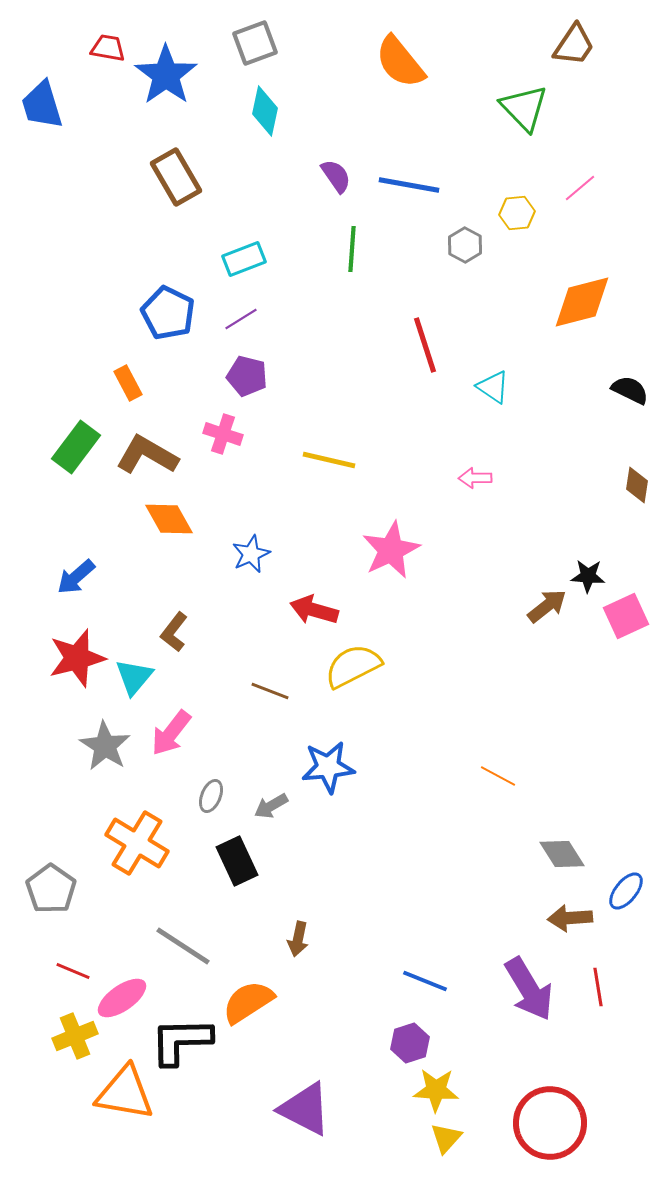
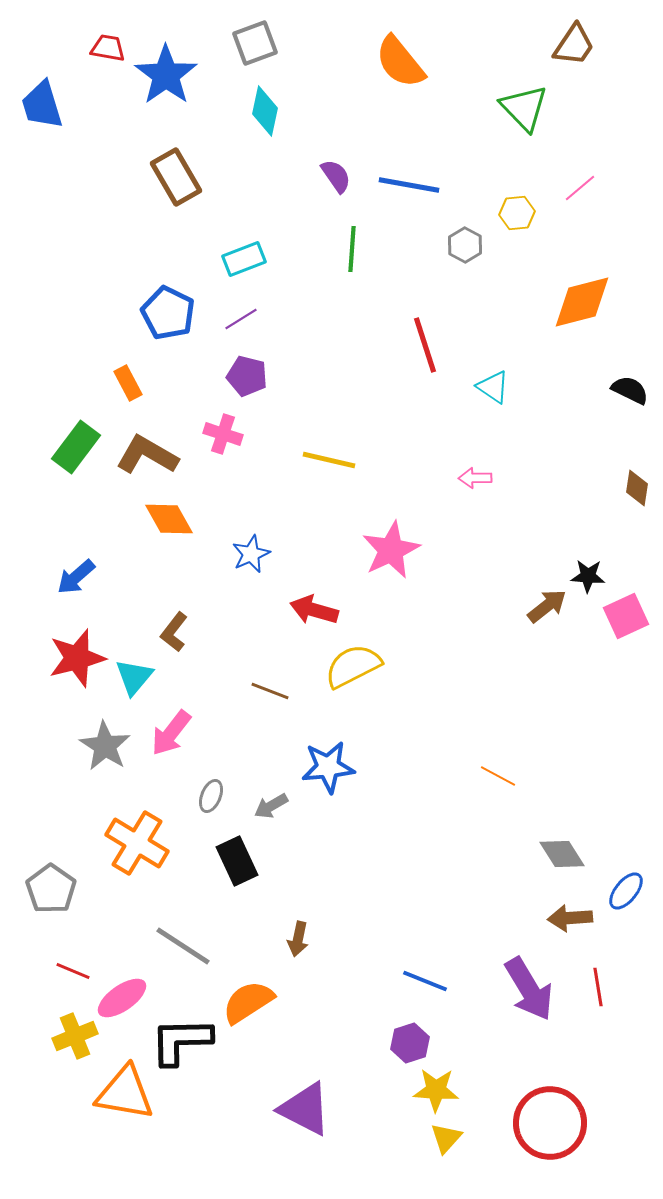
brown diamond at (637, 485): moved 3 px down
